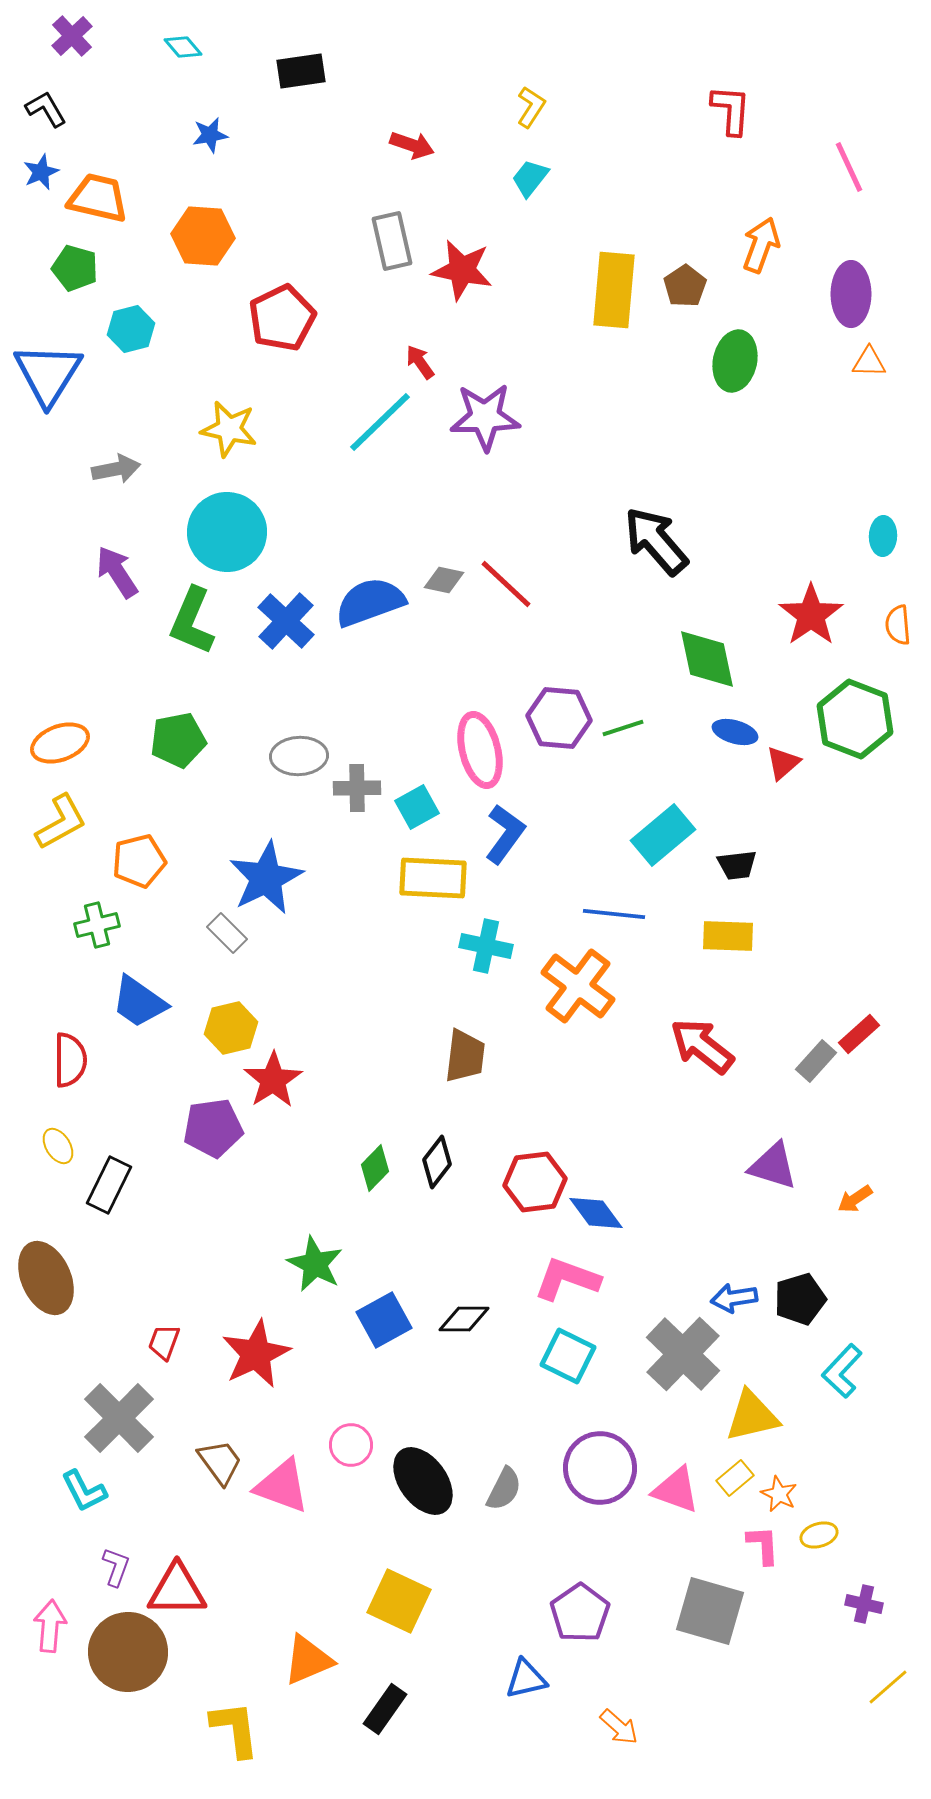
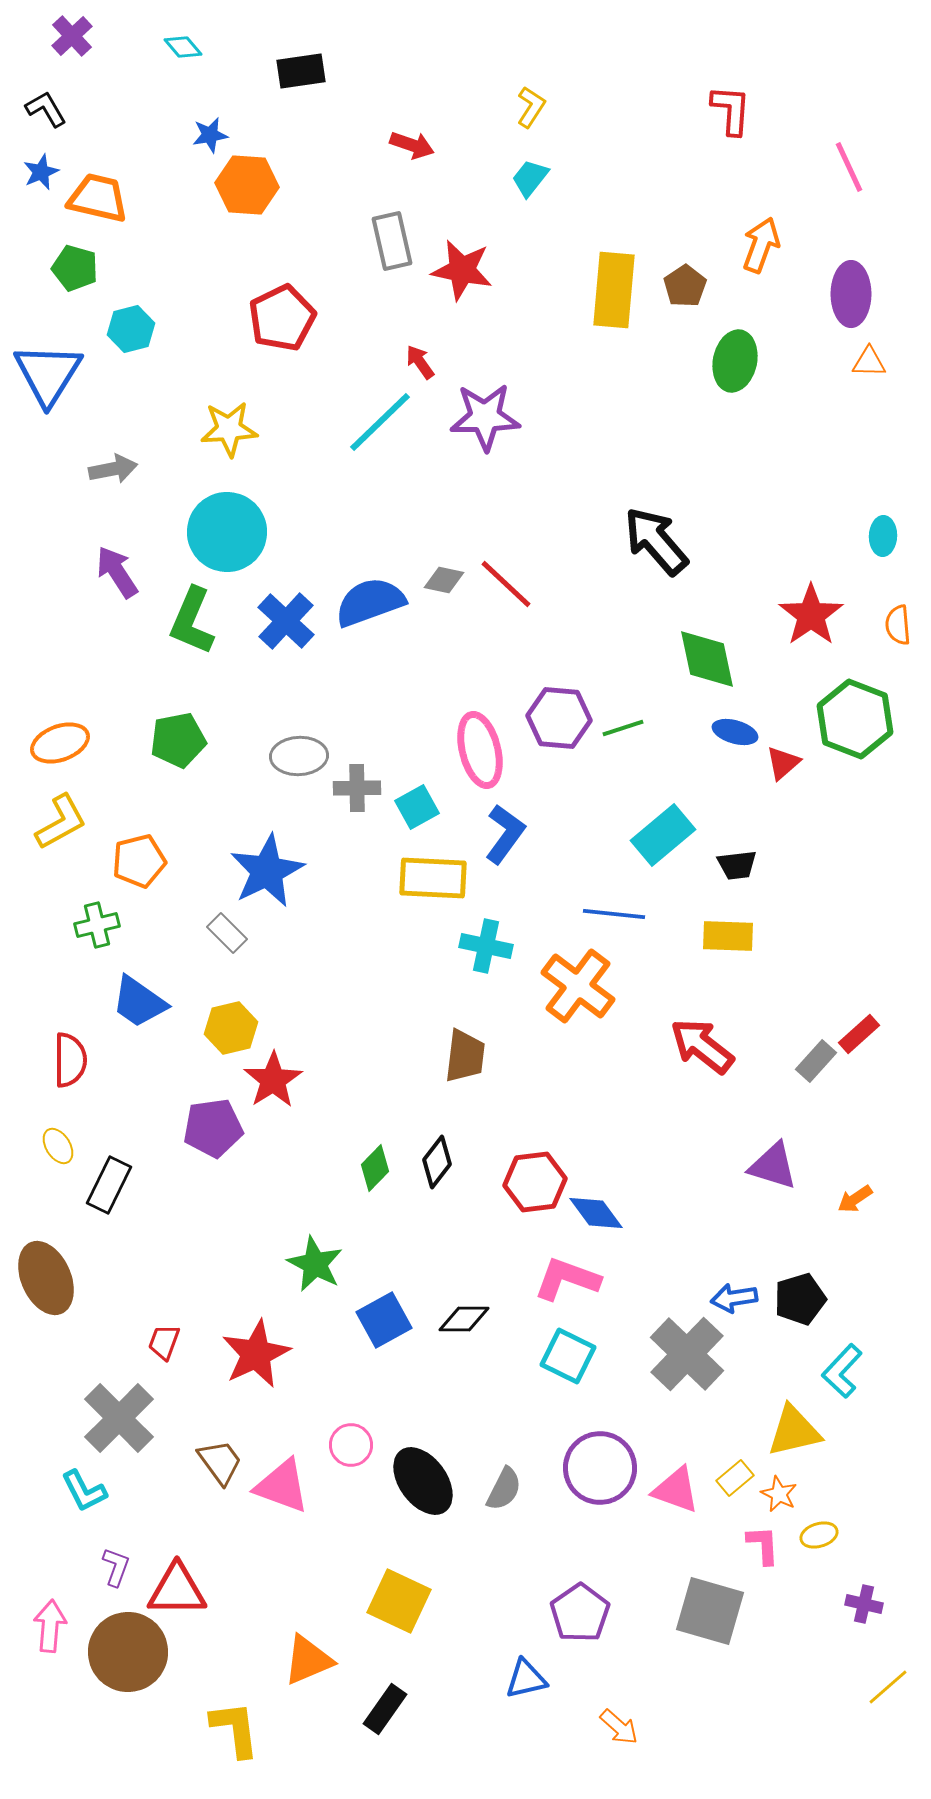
orange hexagon at (203, 236): moved 44 px right, 51 px up
yellow star at (229, 429): rotated 16 degrees counterclockwise
gray arrow at (116, 469): moved 3 px left
blue star at (266, 878): moved 1 px right, 7 px up
gray cross at (683, 1354): moved 4 px right
yellow triangle at (752, 1416): moved 42 px right, 15 px down
